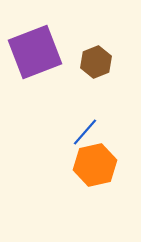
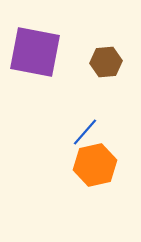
purple square: rotated 32 degrees clockwise
brown hexagon: moved 10 px right; rotated 16 degrees clockwise
